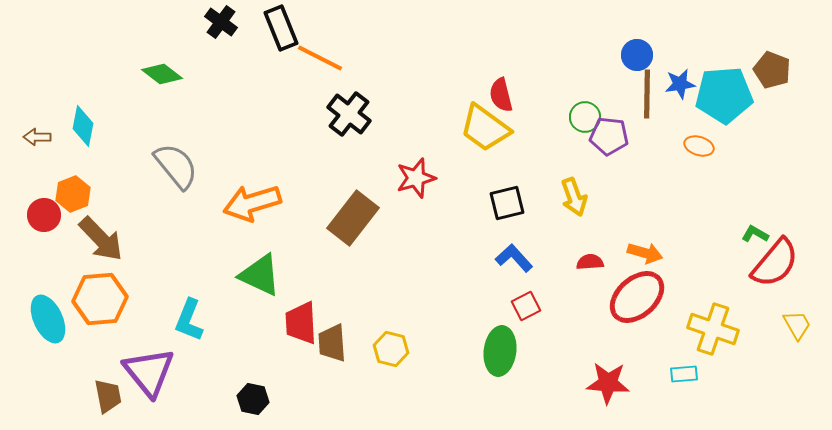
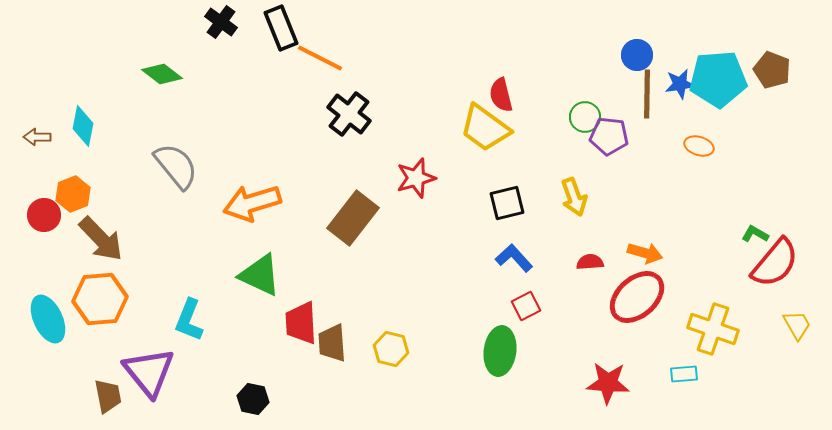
cyan pentagon at (724, 95): moved 6 px left, 16 px up
